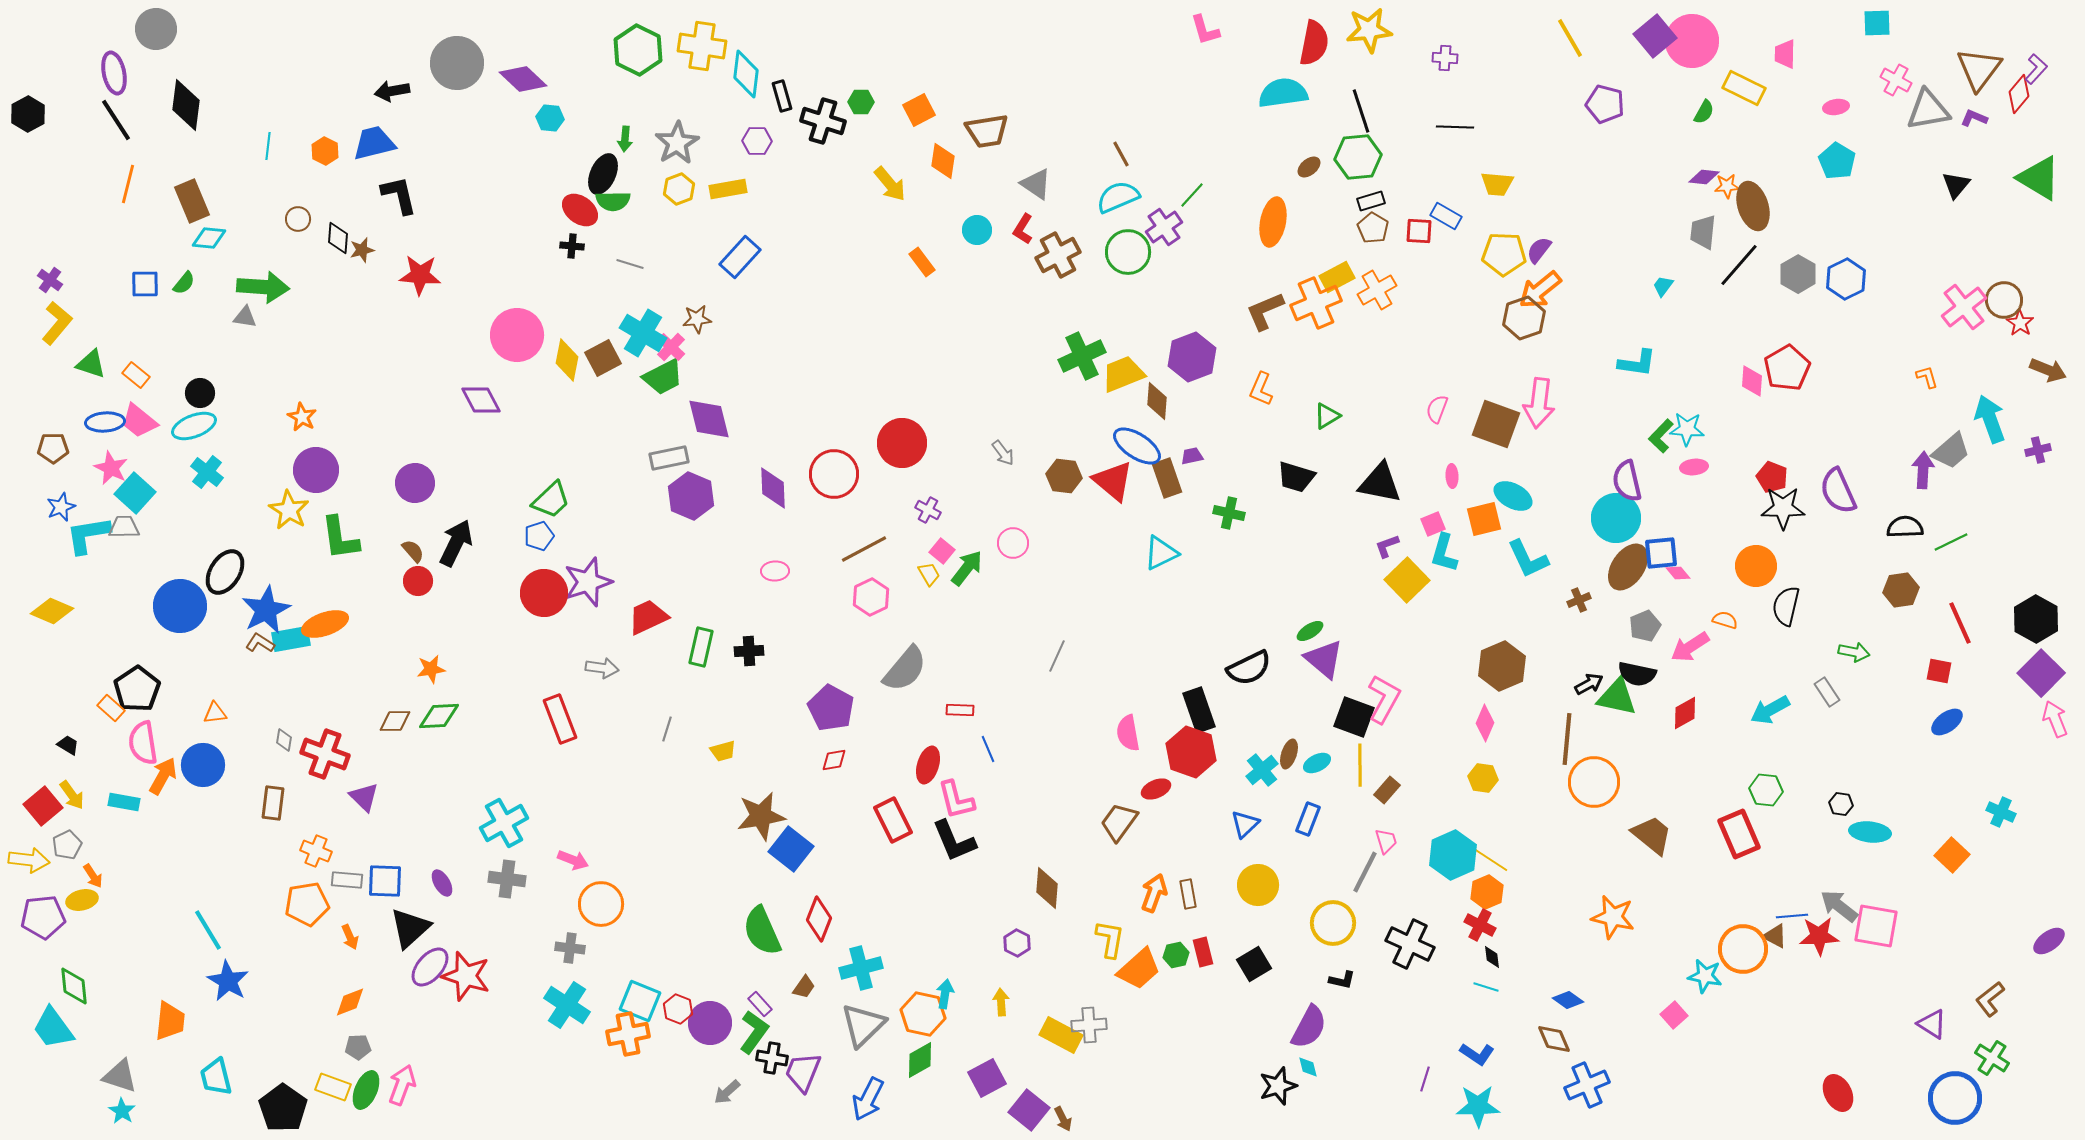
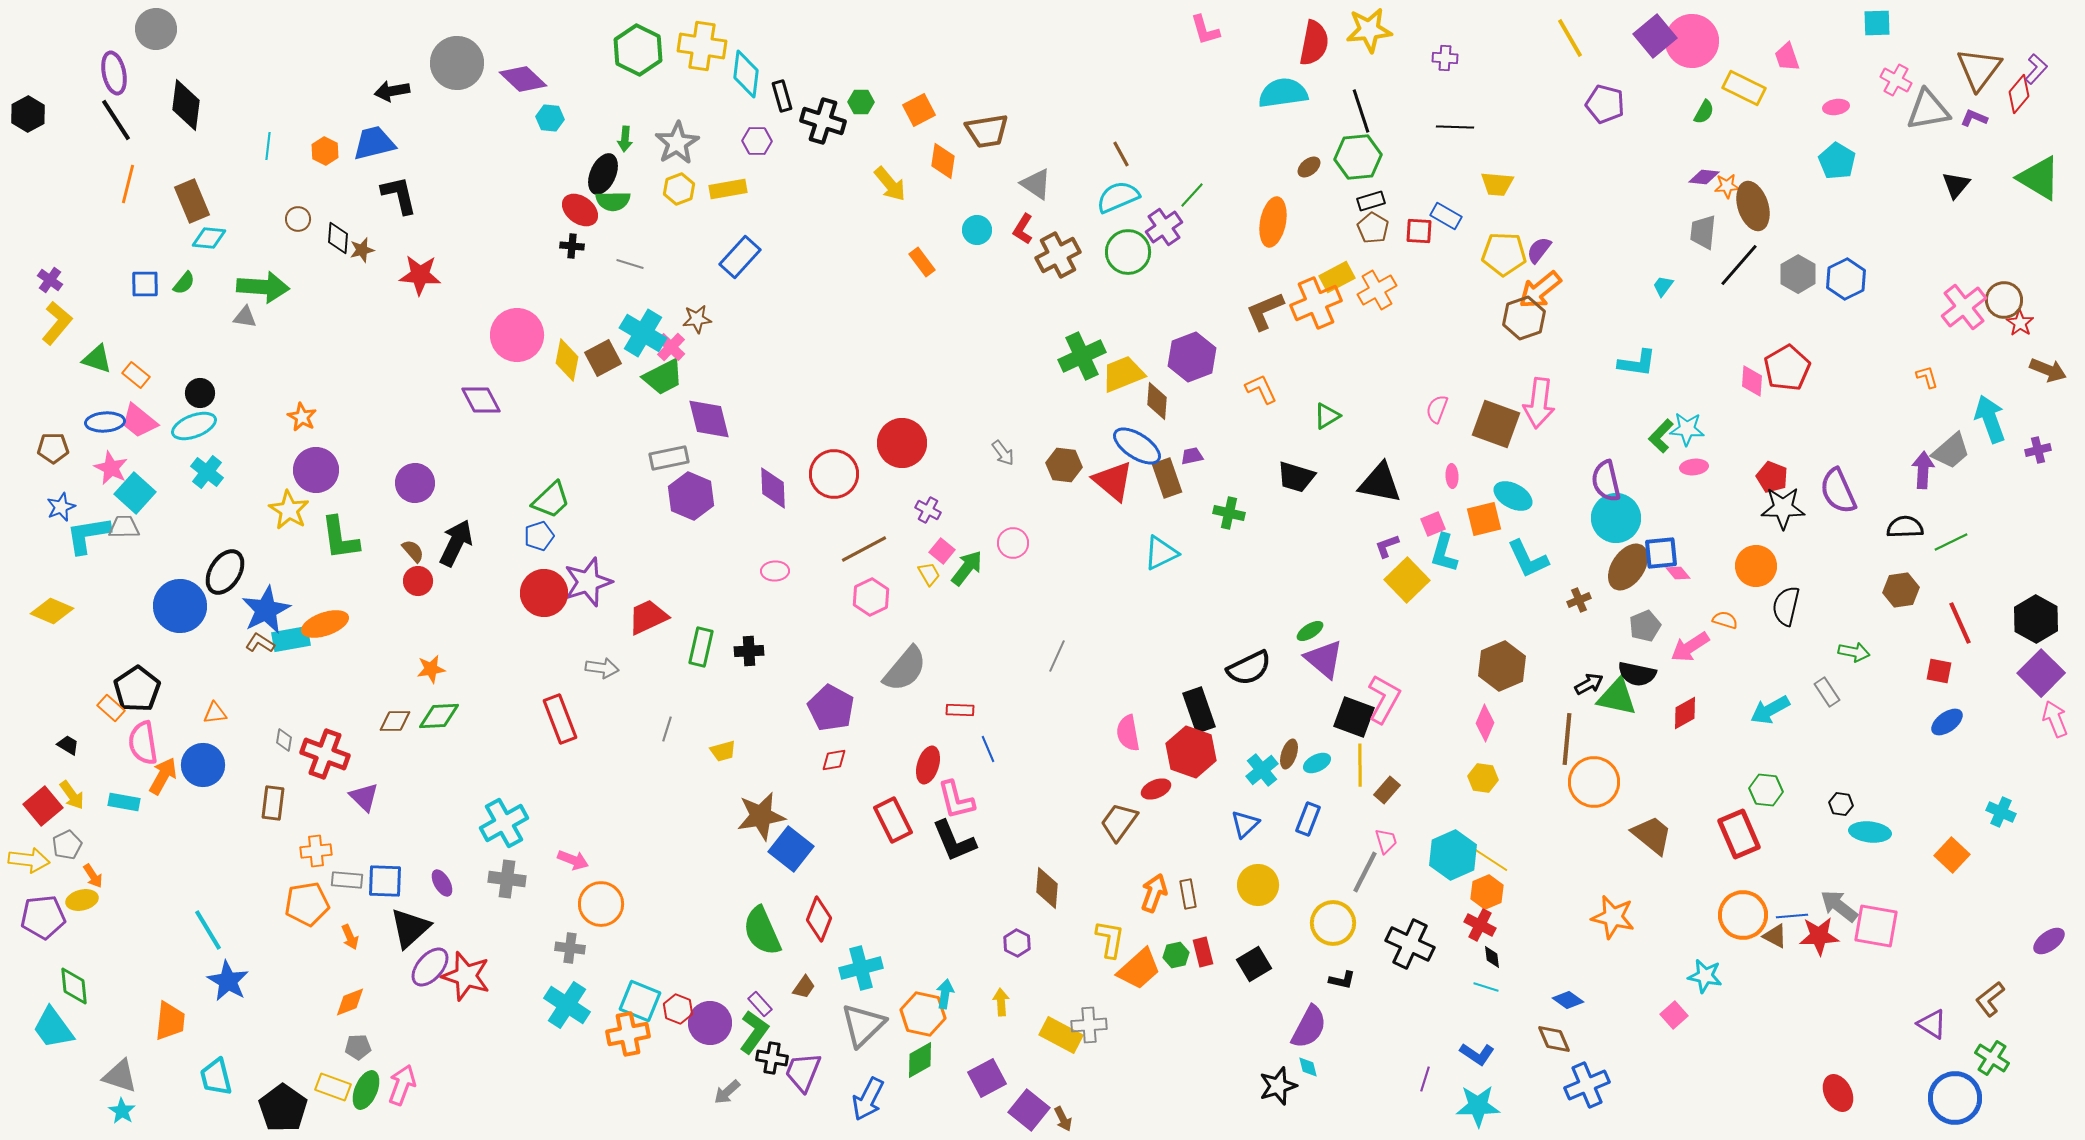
pink trapezoid at (1785, 54): moved 2 px right, 3 px down; rotated 20 degrees counterclockwise
green triangle at (91, 364): moved 6 px right, 5 px up
orange L-shape at (1261, 389): rotated 132 degrees clockwise
brown hexagon at (1064, 476): moved 11 px up
purple semicircle at (1627, 481): moved 21 px left
orange cross at (316, 851): rotated 28 degrees counterclockwise
orange circle at (1743, 949): moved 34 px up
